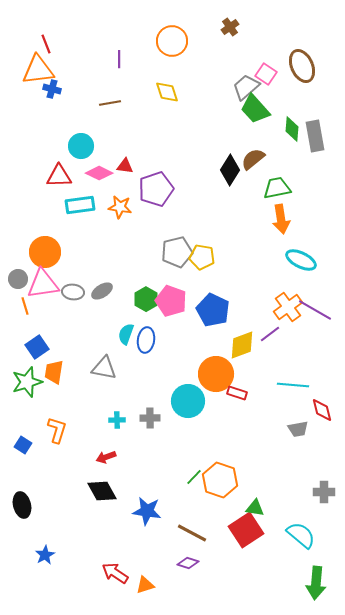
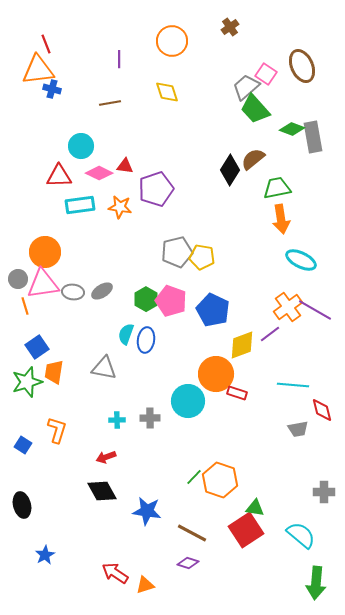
green diamond at (292, 129): rotated 75 degrees counterclockwise
gray rectangle at (315, 136): moved 2 px left, 1 px down
